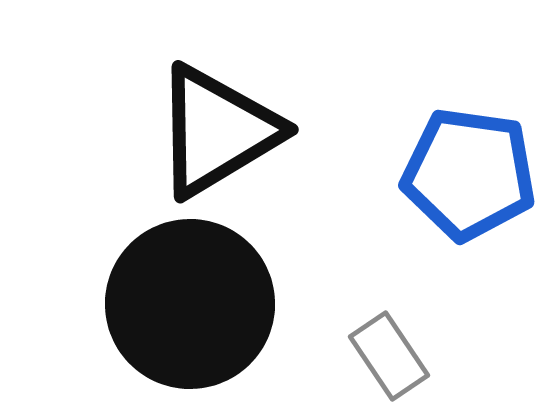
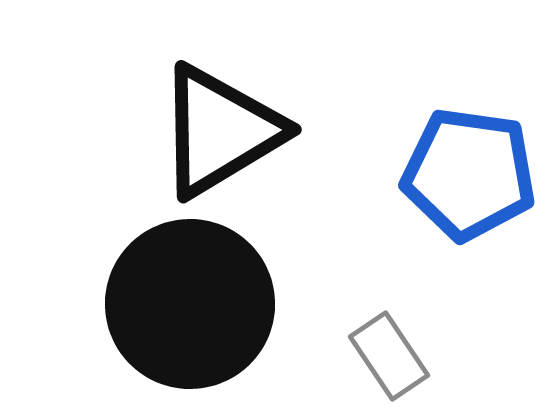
black triangle: moved 3 px right
